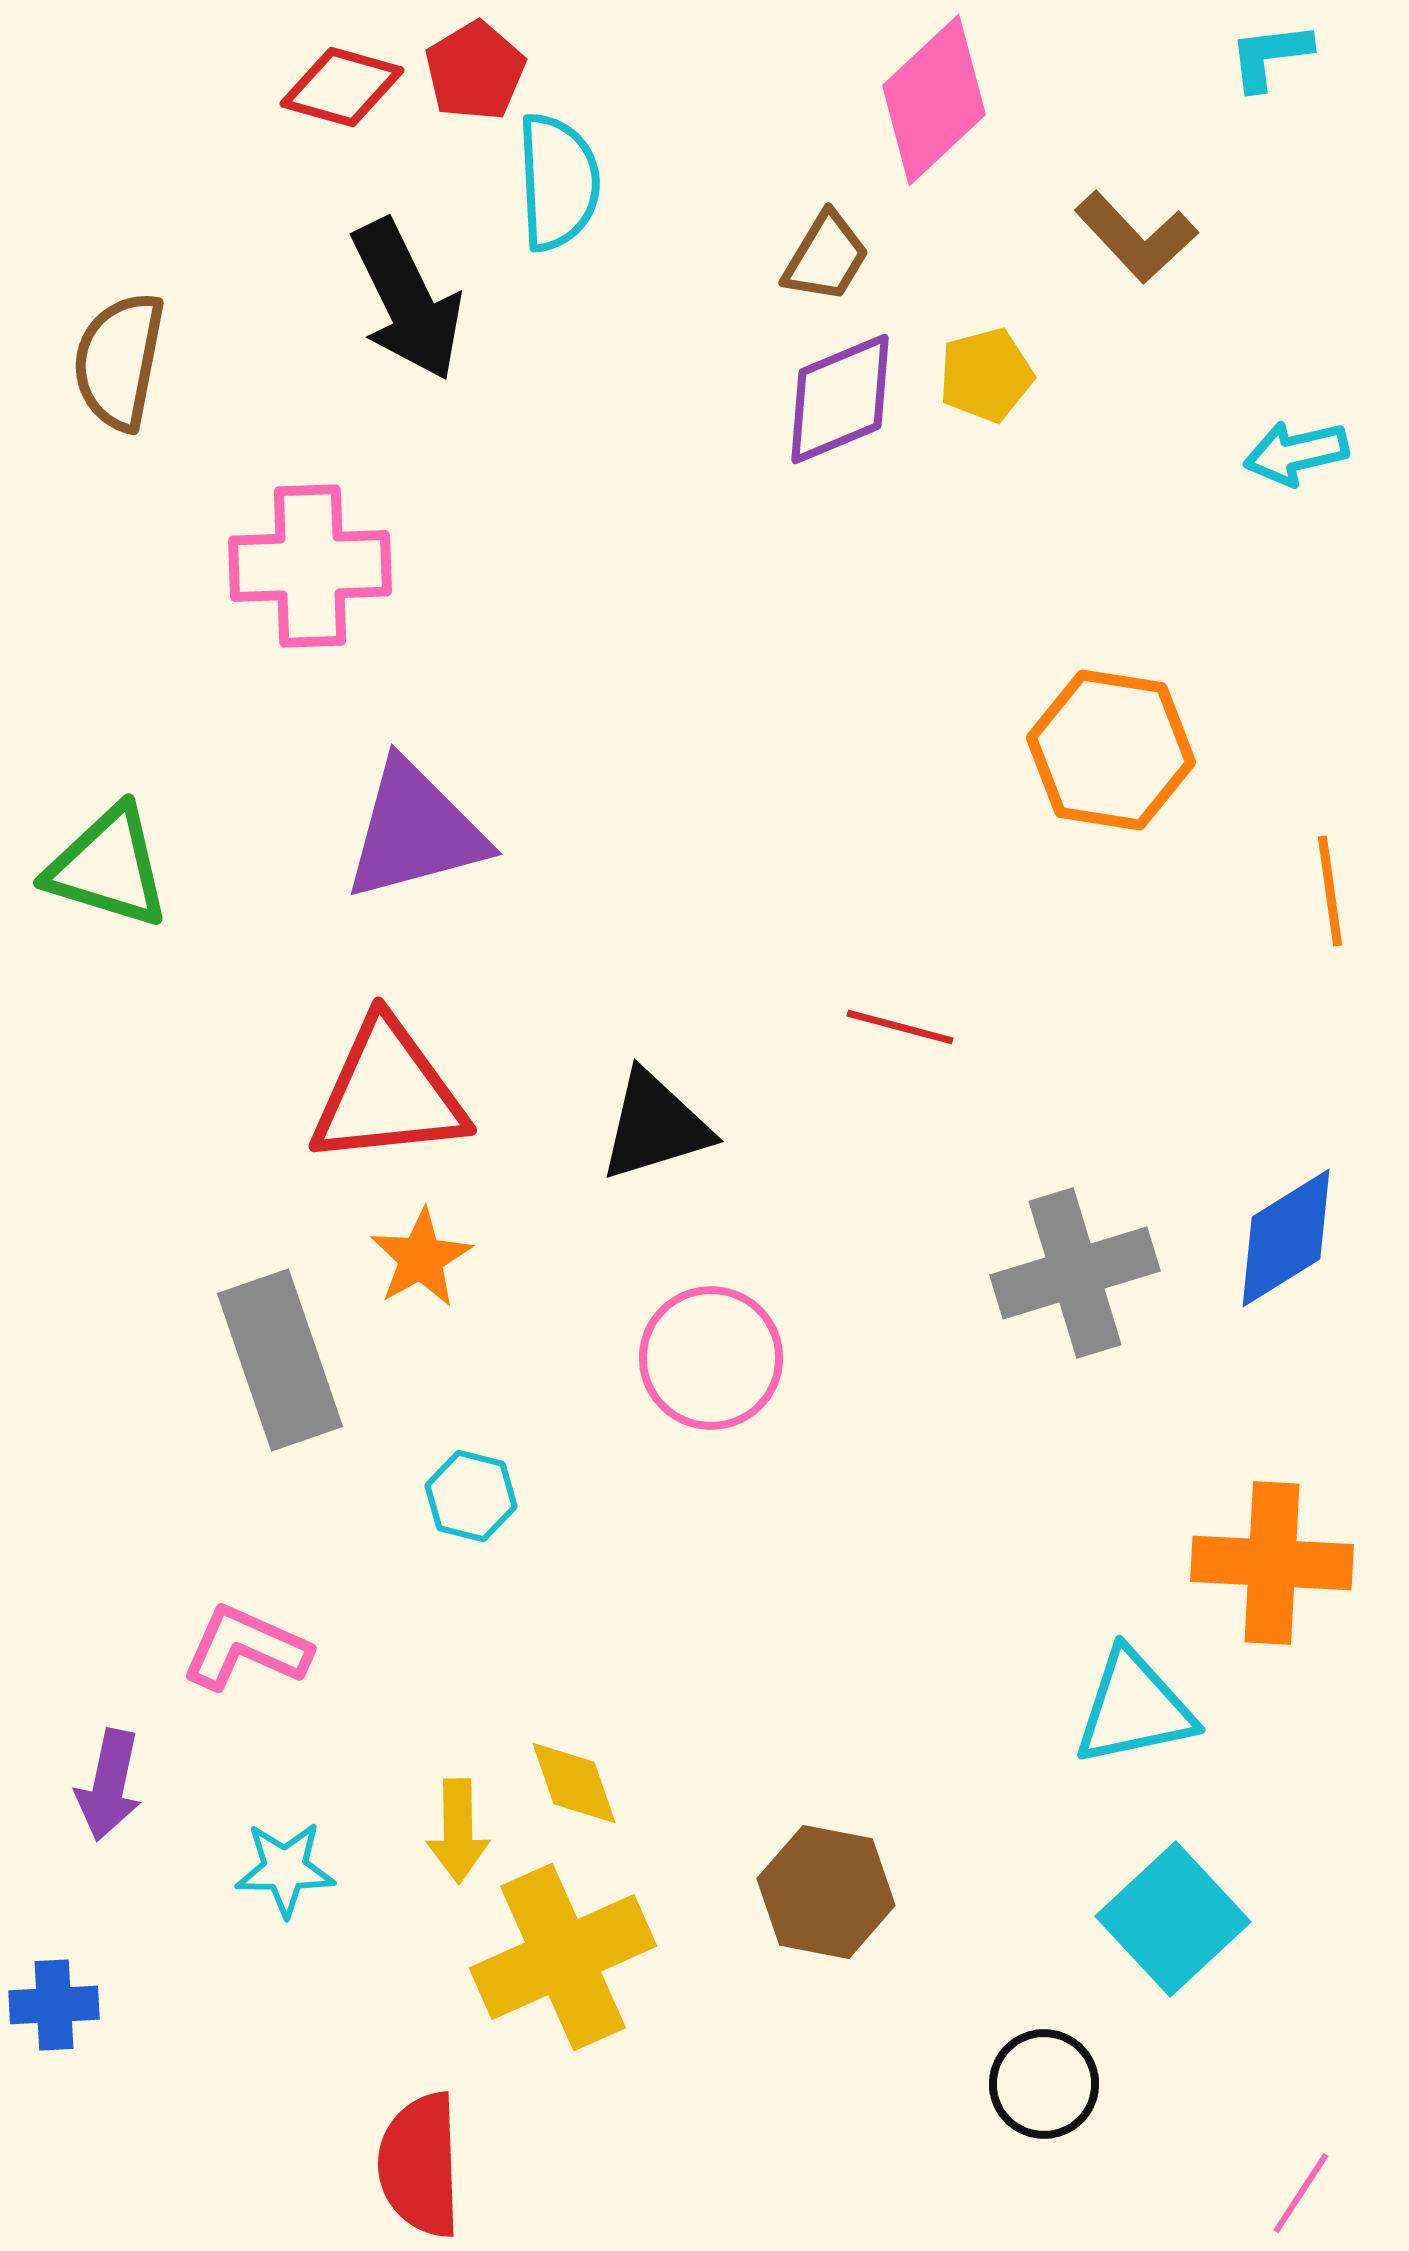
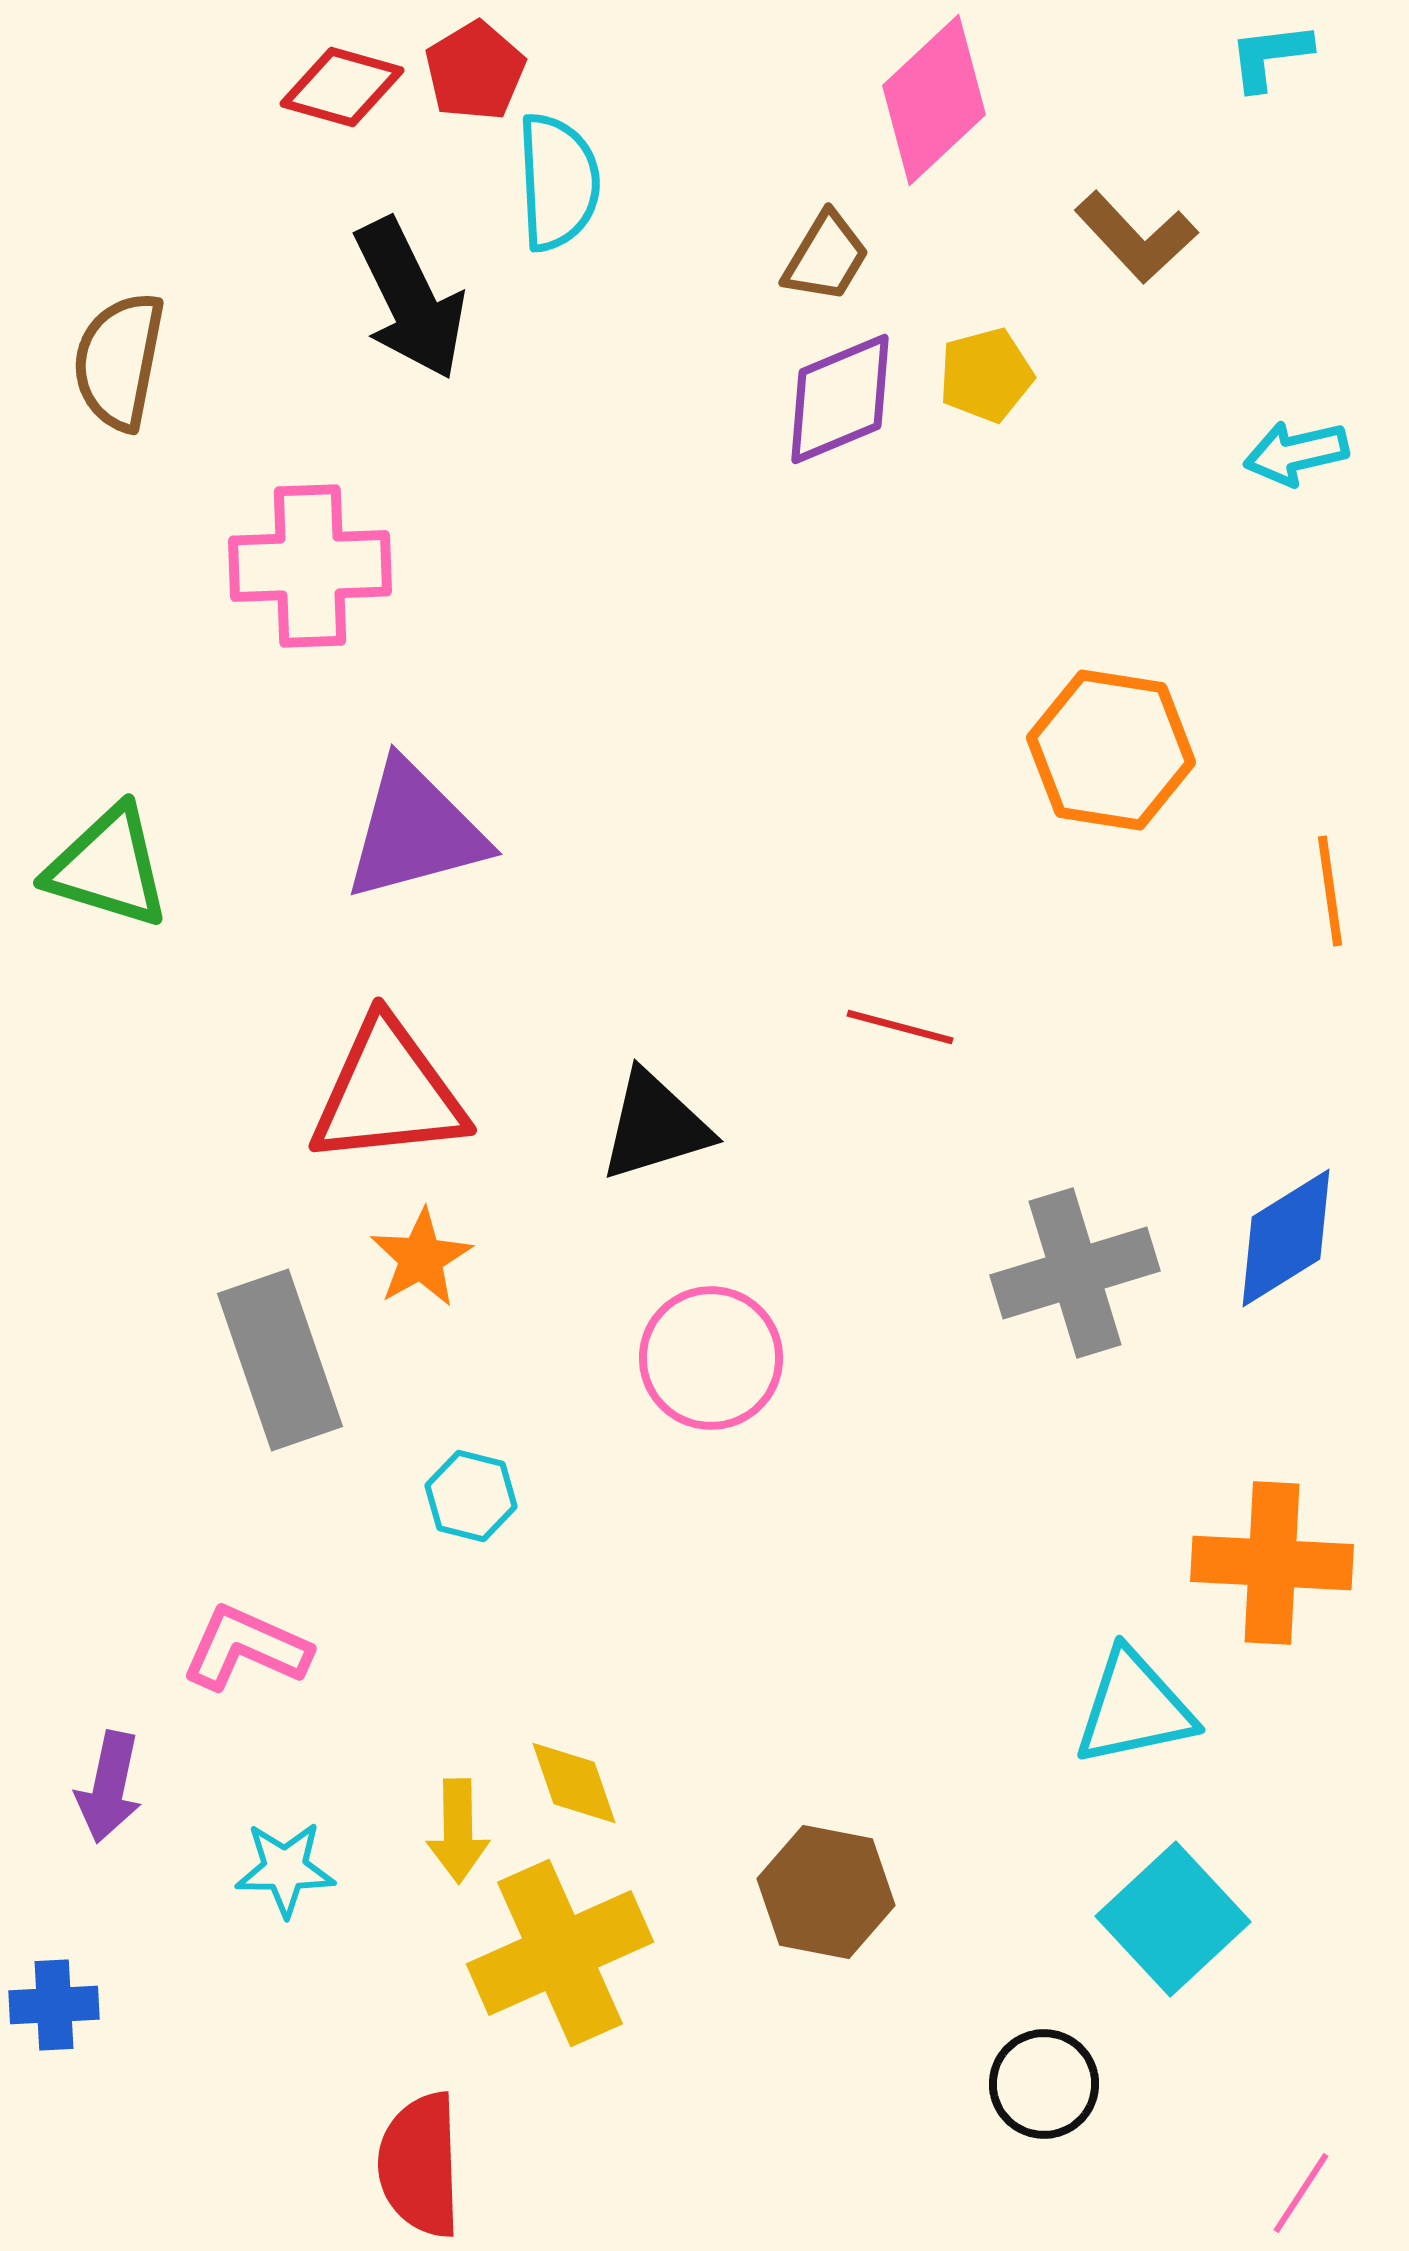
black arrow: moved 3 px right, 1 px up
purple arrow: moved 2 px down
yellow cross: moved 3 px left, 4 px up
